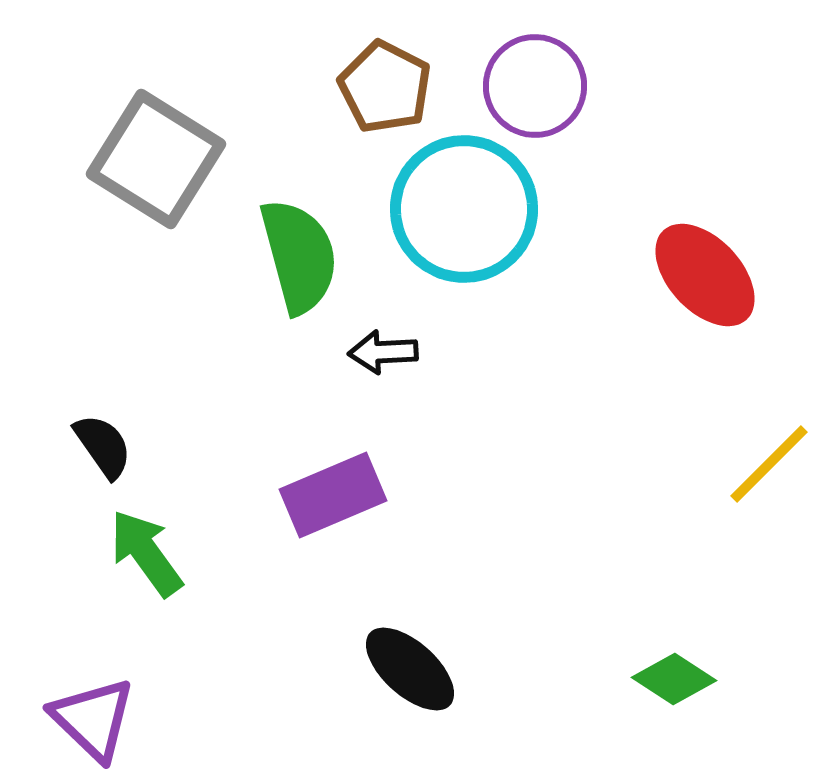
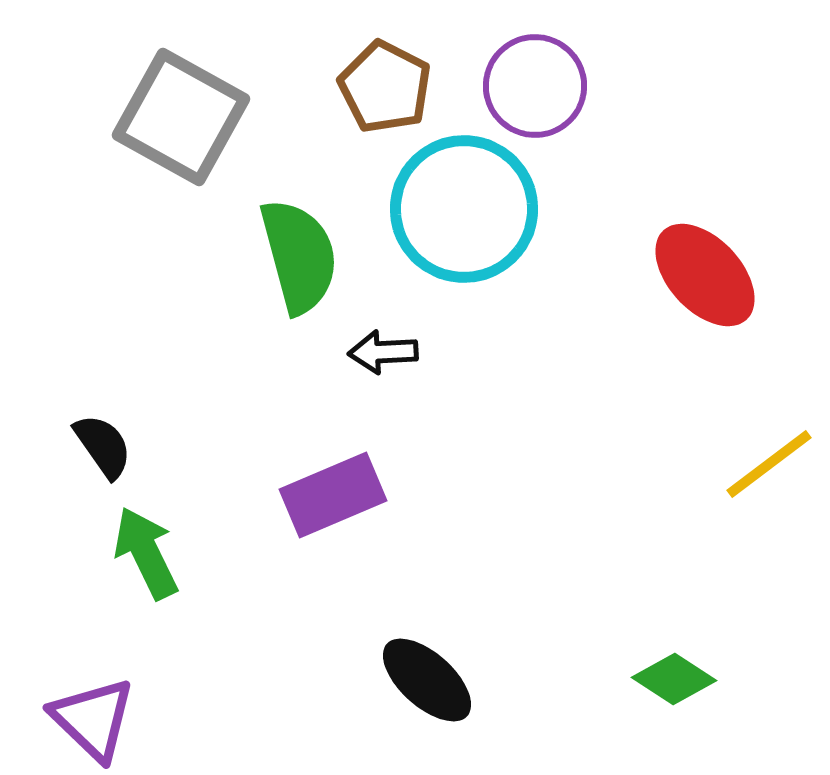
gray square: moved 25 px right, 42 px up; rotated 3 degrees counterclockwise
yellow line: rotated 8 degrees clockwise
green arrow: rotated 10 degrees clockwise
black ellipse: moved 17 px right, 11 px down
